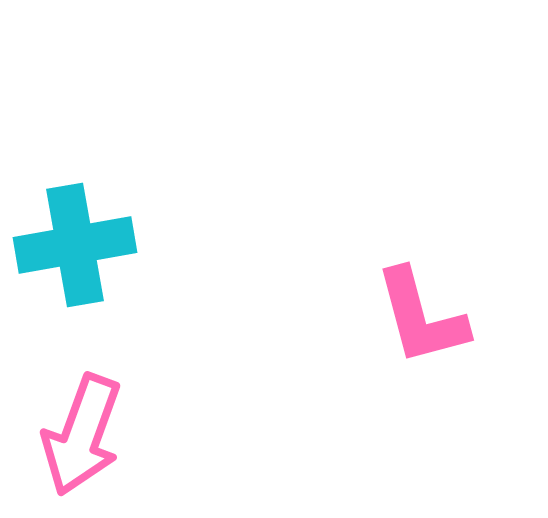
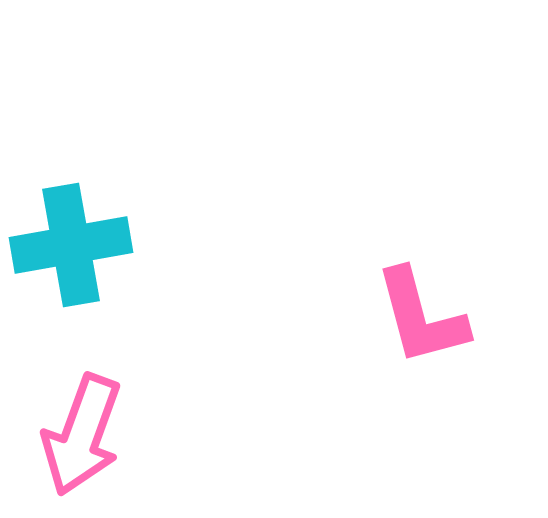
cyan cross: moved 4 px left
